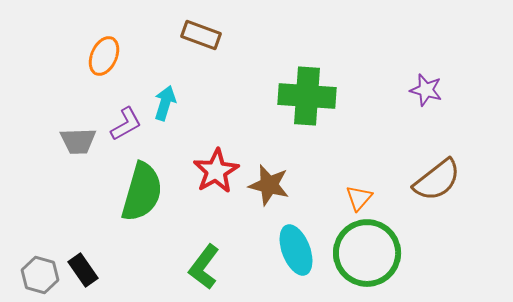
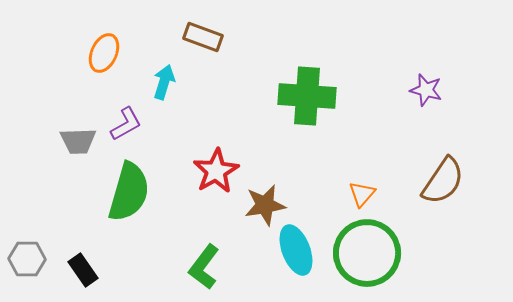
brown rectangle: moved 2 px right, 2 px down
orange ellipse: moved 3 px up
cyan arrow: moved 1 px left, 21 px up
brown semicircle: moved 6 px right, 1 px down; rotated 18 degrees counterclockwise
brown star: moved 4 px left, 20 px down; rotated 24 degrees counterclockwise
green semicircle: moved 13 px left
orange triangle: moved 3 px right, 4 px up
gray hexagon: moved 13 px left, 16 px up; rotated 15 degrees counterclockwise
